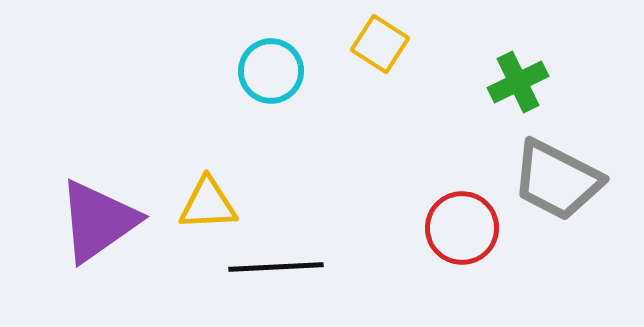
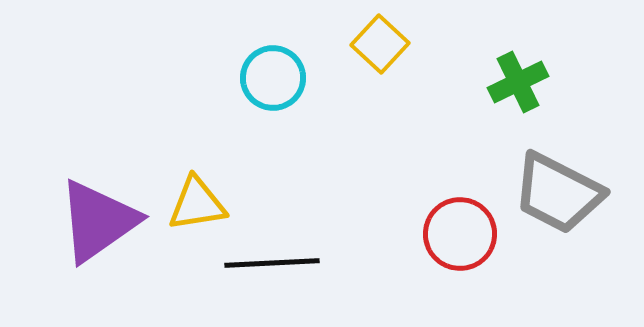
yellow square: rotated 10 degrees clockwise
cyan circle: moved 2 px right, 7 px down
gray trapezoid: moved 1 px right, 13 px down
yellow triangle: moved 11 px left; rotated 6 degrees counterclockwise
red circle: moved 2 px left, 6 px down
black line: moved 4 px left, 4 px up
